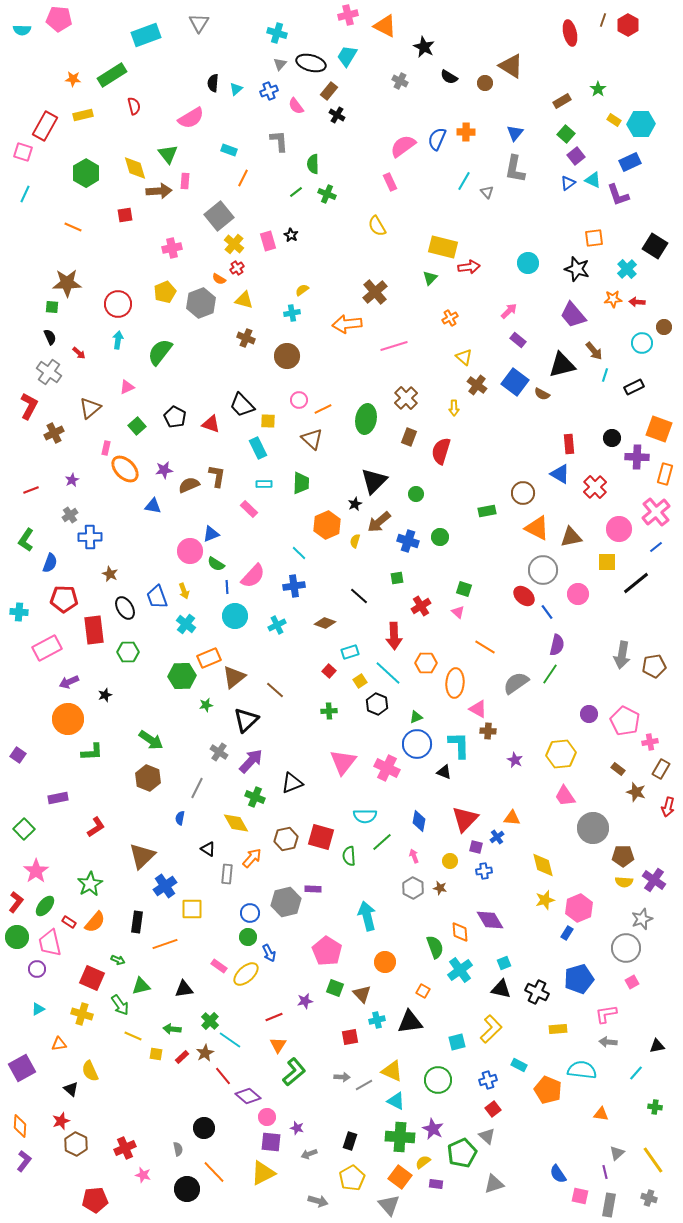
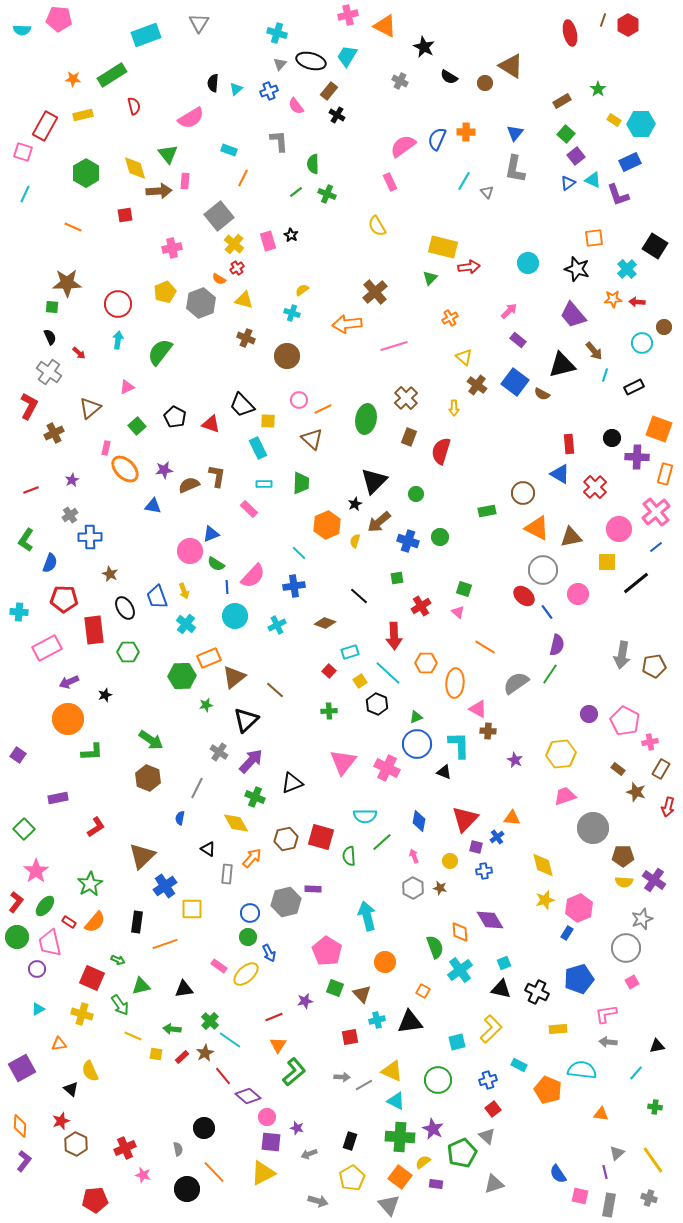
black ellipse at (311, 63): moved 2 px up
cyan cross at (292, 313): rotated 28 degrees clockwise
pink trapezoid at (565, 796): rotated 105 degrees clockwise
